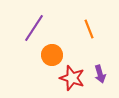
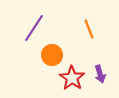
red star: rotated 15 degrees clockwise
